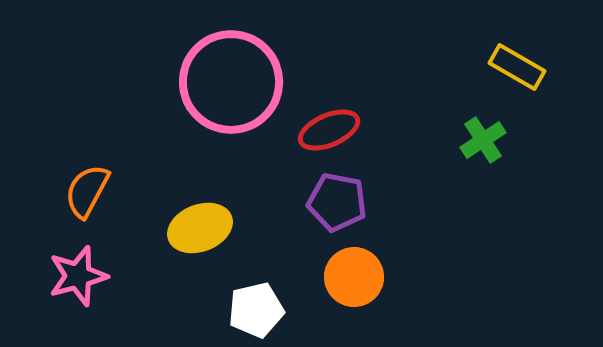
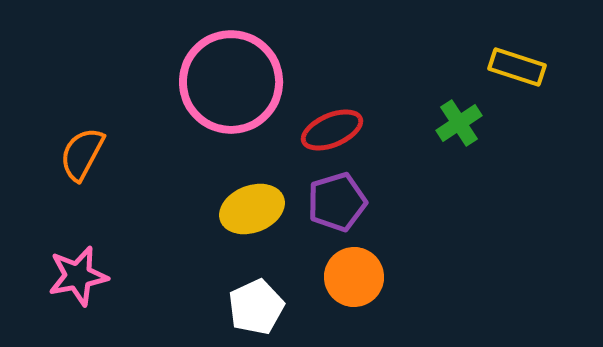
yellow rectangle: rotated 12 degrees counterclockwise
red ellipse: moved 3 px right
green cross: moved 24 px left, 17 px up
orange semicircle: moved 5 px left, 37 px up
purple pentagon: rotated 28 degrees counterclockwise
yellow ellipse: moved 52 px right, 19 px up
pink star: rotated 4 degrees clockwise
white pentagon: moved 3 px up; rotated 12 degrees counterclockwise
